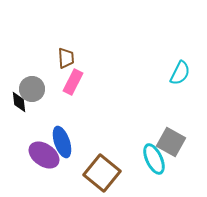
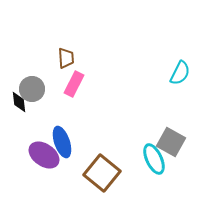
pink rectangle: moved 1 px right, 2 px down
